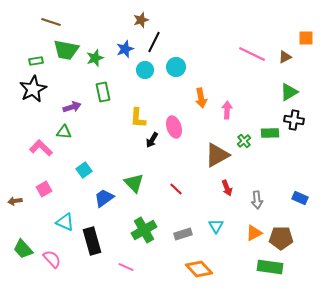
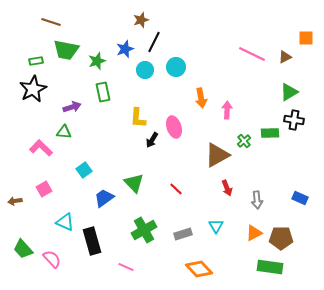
green star at (95, 58): moved 2 px right, 3 px down
